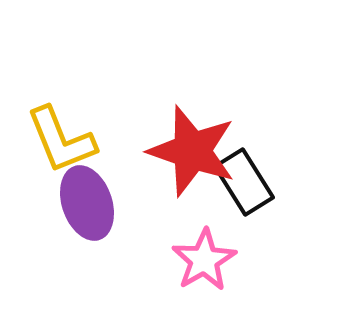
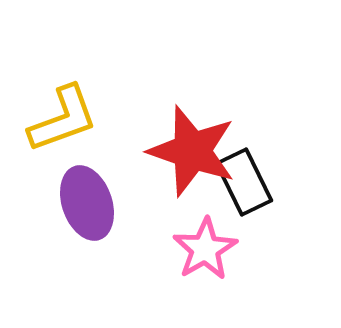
yellow L-shape: moved 2 px right, 21 px up; rotated 88 degrees counterclockwise
black rectangle: rotated 6 degrees clockwise
pink star: moved 1 px right, 11 px up
